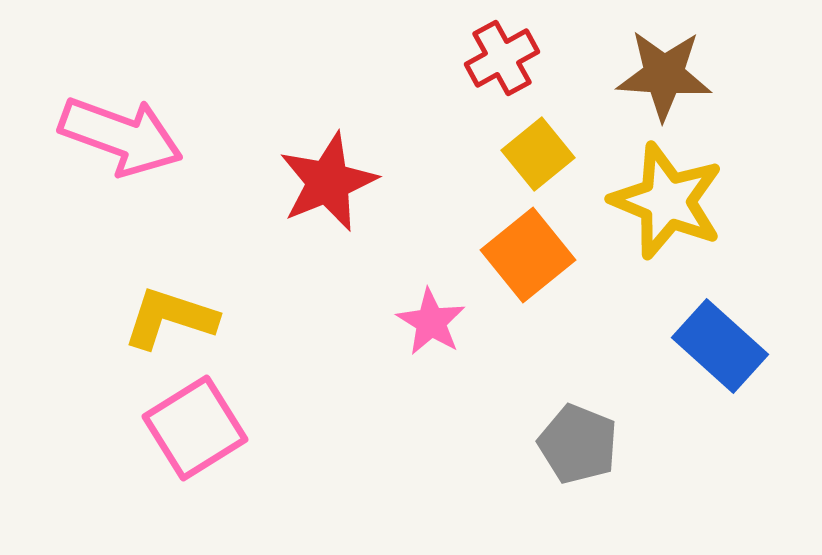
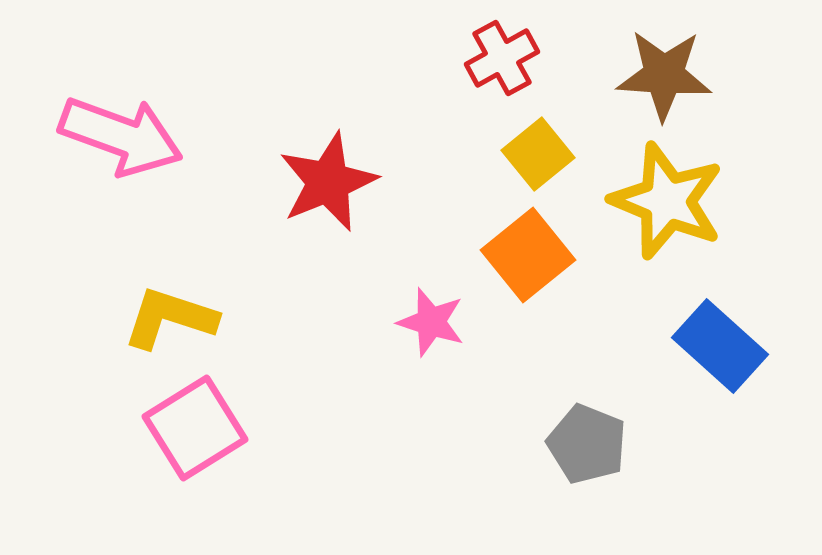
pink star: rotated 14 degrees counterclockwise
gray pentagon: moved 9 px right
